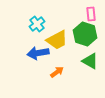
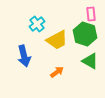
blue arrow: moved 14 px left, 3 px down; rotated 95 degrees counterclockwise
